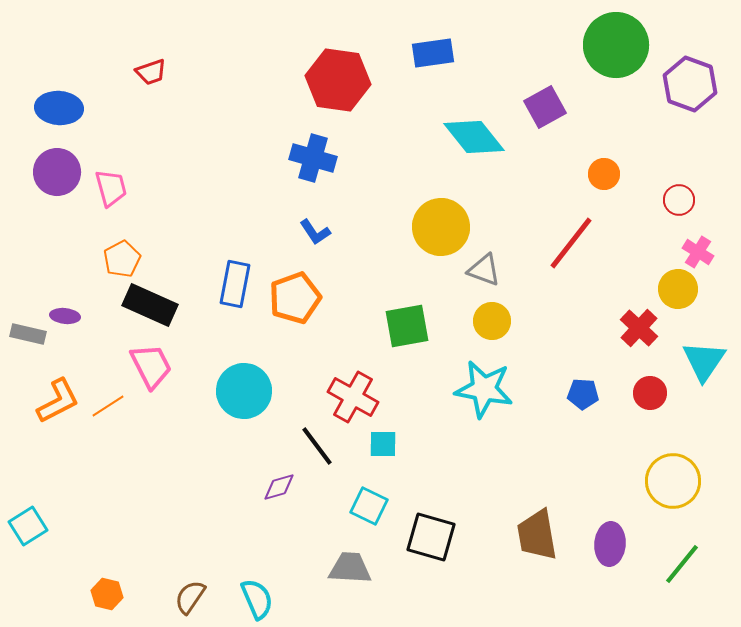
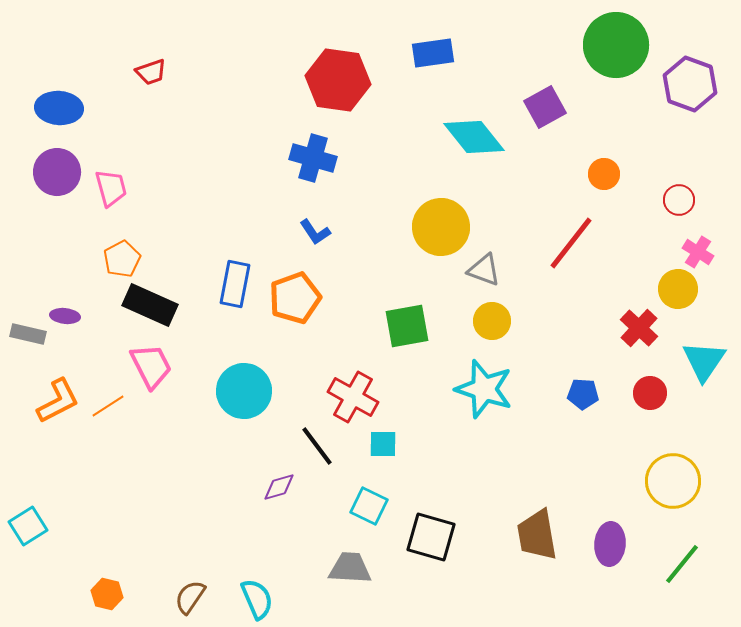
cyan star at (484, 389): rotated 8 degrees clockwise
